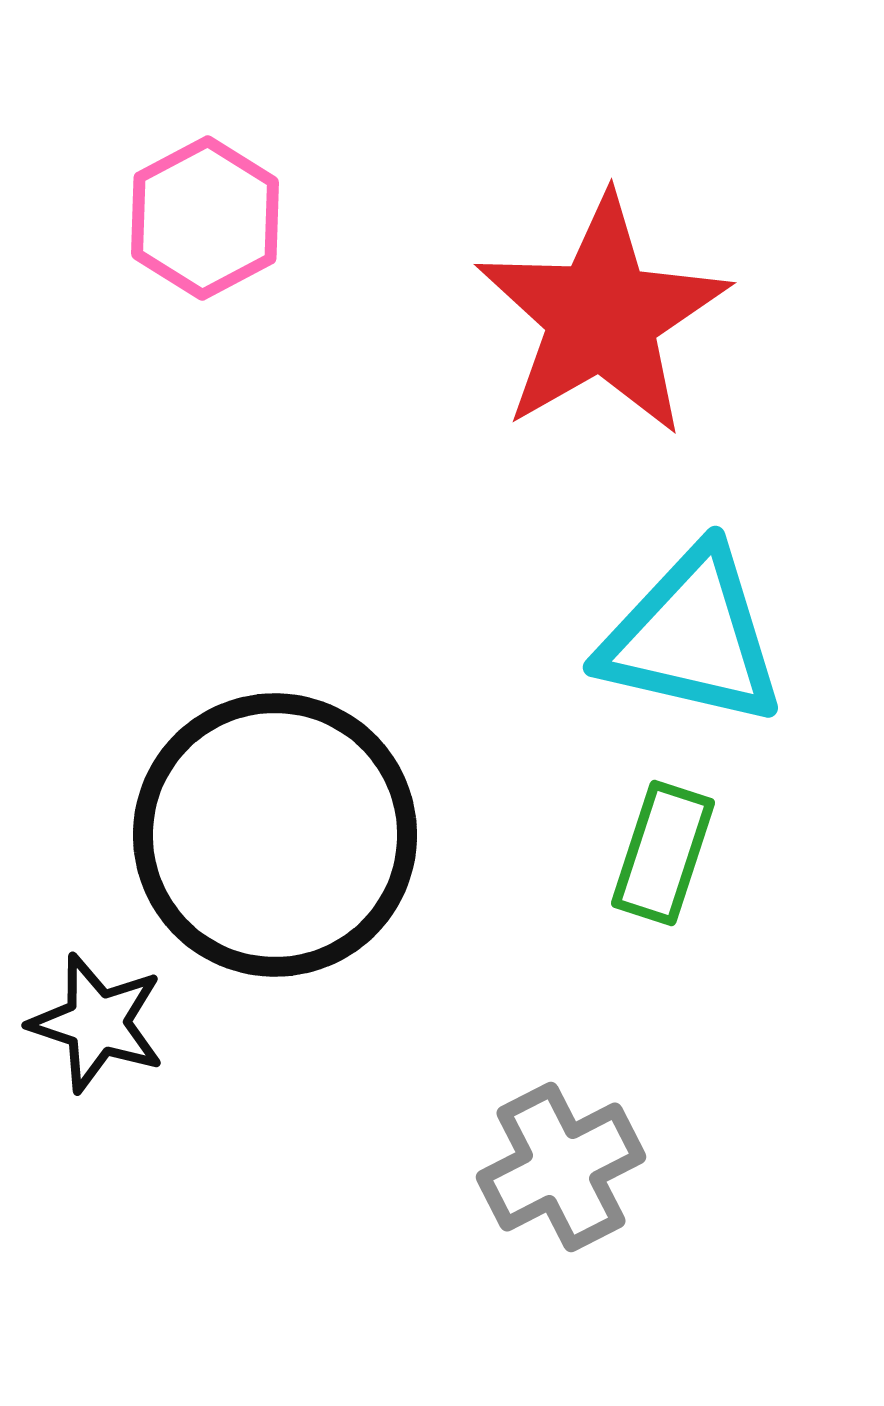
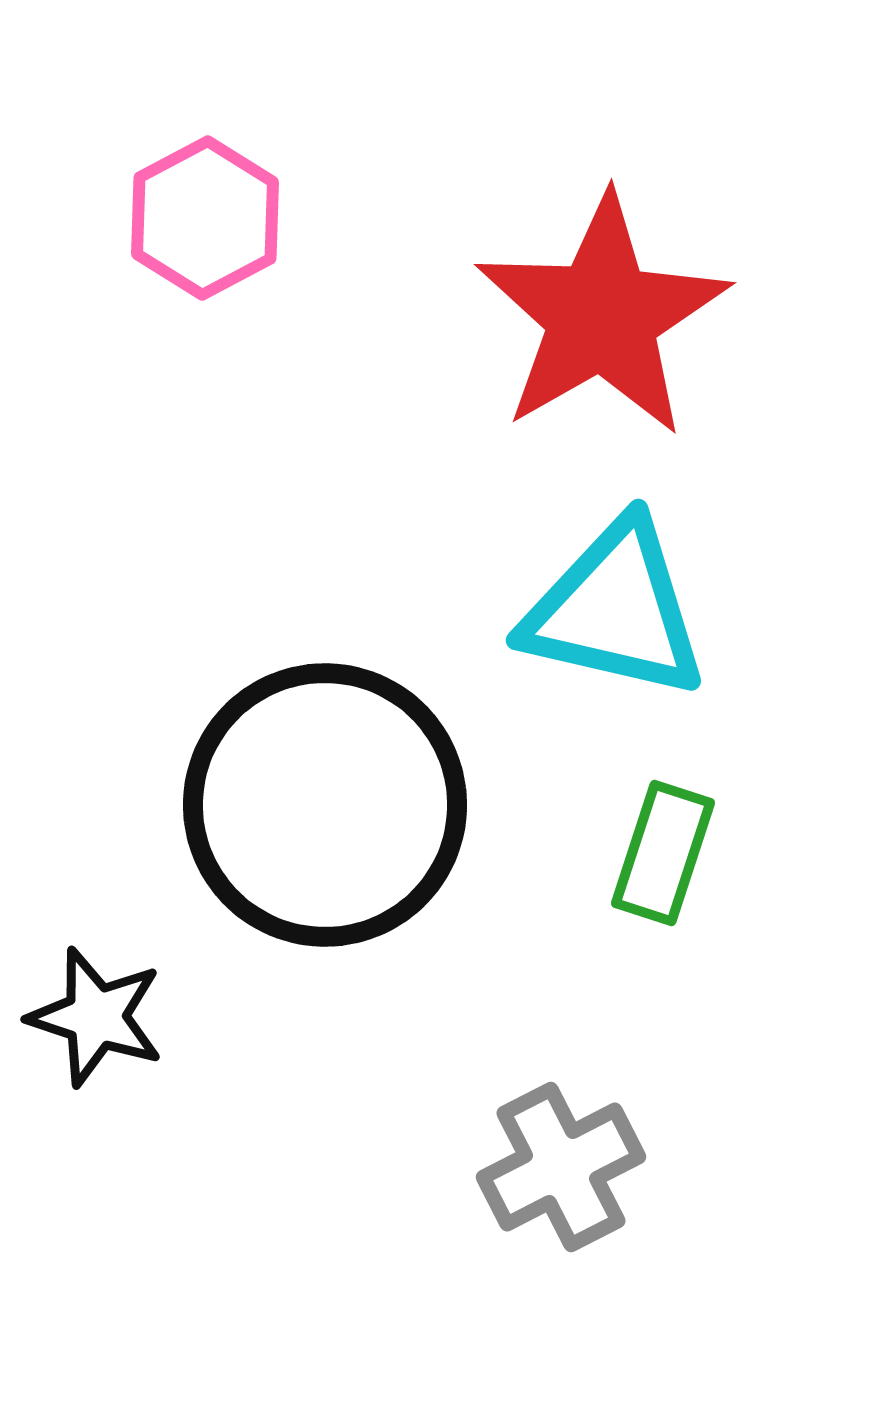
cyan triangle: moved 77 px left, 27 px up
black circle: moved 50 px right, 30 px up
black star: moved 1 px left, 6 px up
